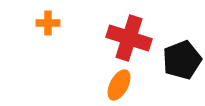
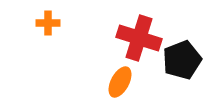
red cross: moved 10 px right
orange ellipse: moved 1 px right, 3 px up
